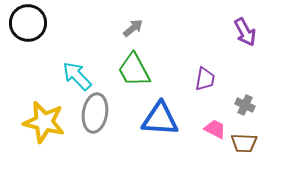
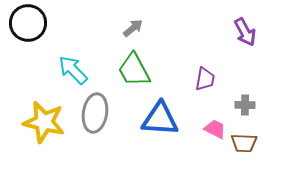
cyan arrow: moved 4 px left, 6 px up
gray cross: rotated 24 degrees counterclockwise
